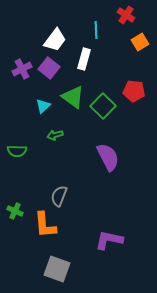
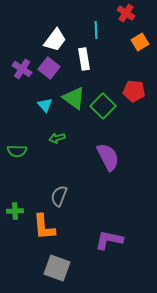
red cross: moved 2 px up
white rectangle: rotated 25 degrees counterclockwise
purple cross: rotated 30 degrees counterclockwise
green triangle: moved 1 px right, 1 px down
cyan triangle: moved 2 px right, 1 px up; rotated 28 degrees counterclockwise
green arrow: moved 2 px right, 3 px down
green cross: rotated 28 degrees counterclockwise
orange L-shape: moved 1 px left, 2 px down
gray square: moved 1 px up
